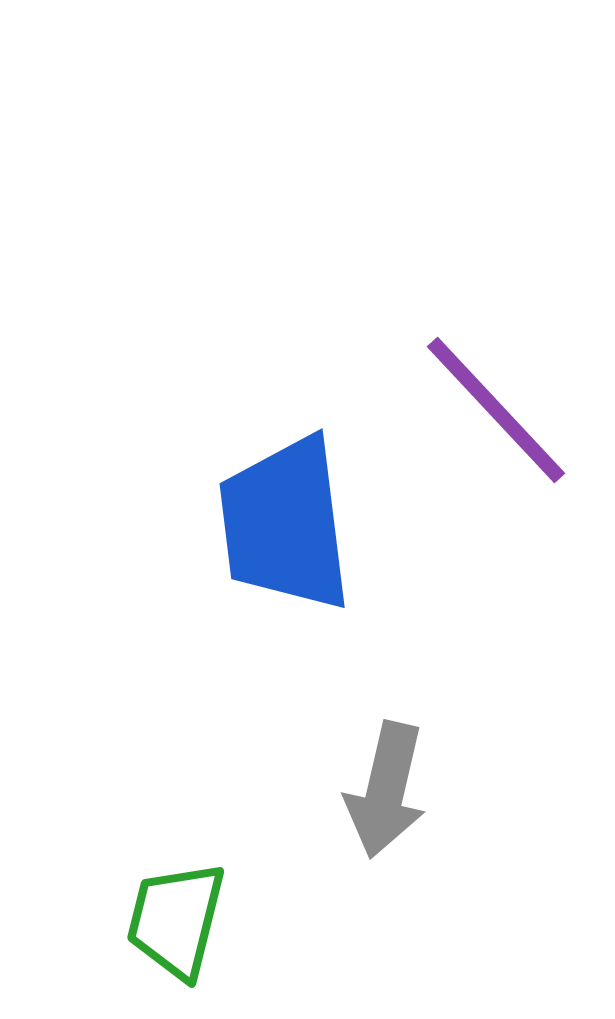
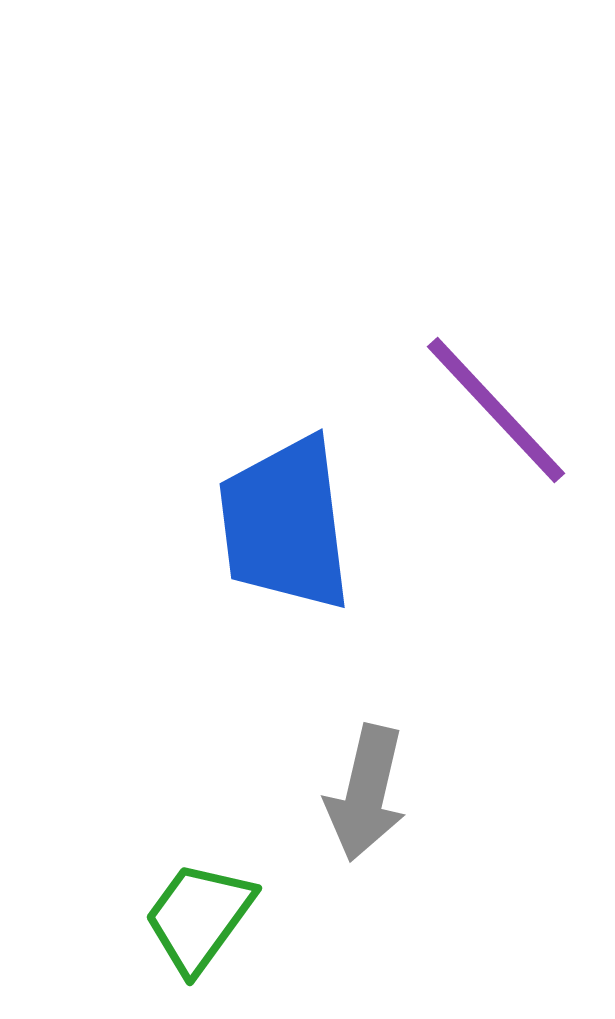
gray arrow: moved 20 px left, 3 px down
green trapezoid: moved 23 px right, 3 px up; rotated 22 degrees clockwise
